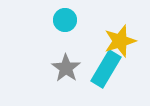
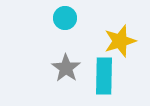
cyan circle: moved 2 px up
cyan rectangle: moved 2 px left, 7 px down; rotated 30 degrees counterclockwise
